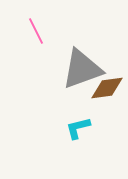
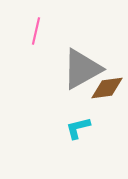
pink line: rotated 40 degrees clockwise
gray triangle: rotated 9 degrees counterclockwise
